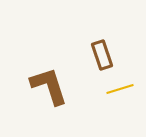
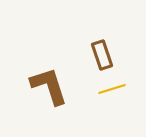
yellow line: moved 8 px left
